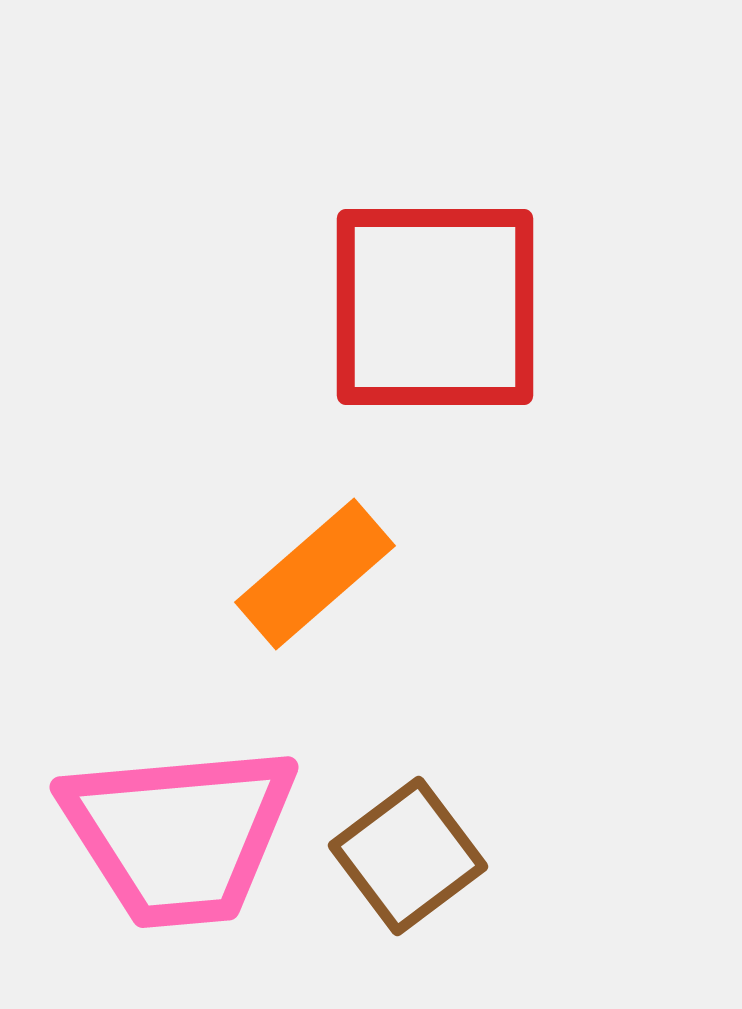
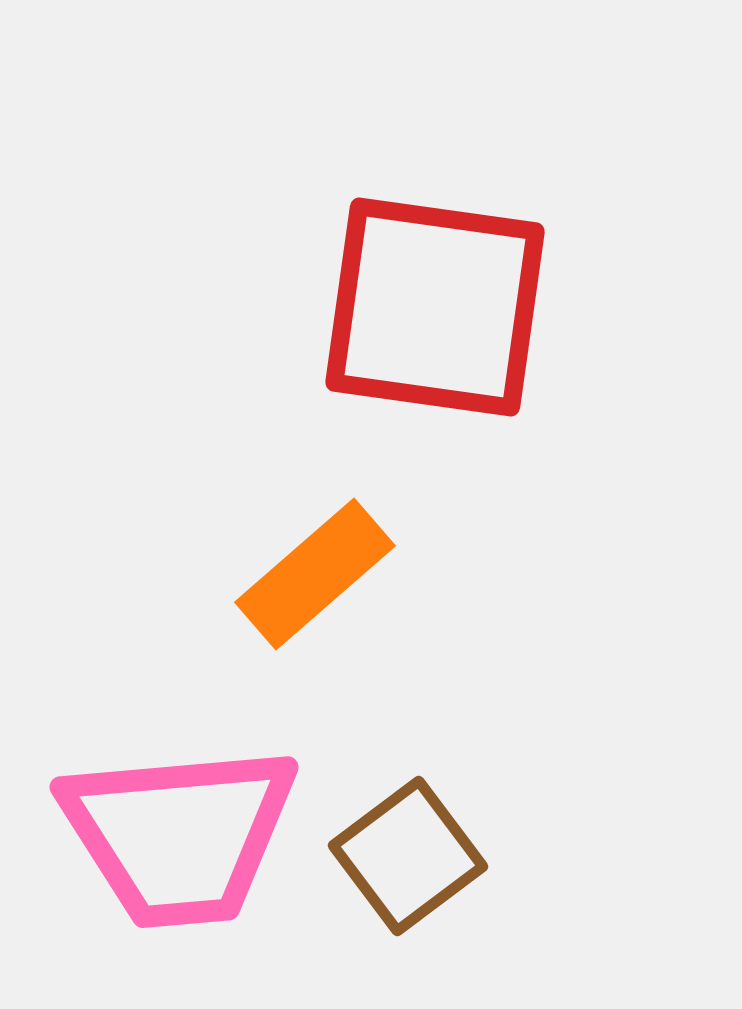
red square: rotated 8 degrees clockwise
